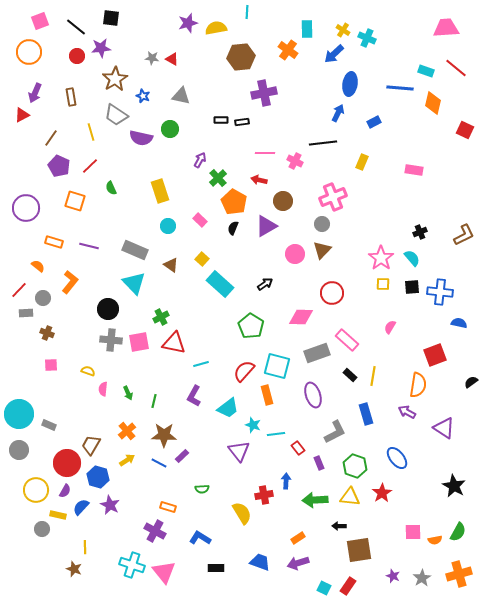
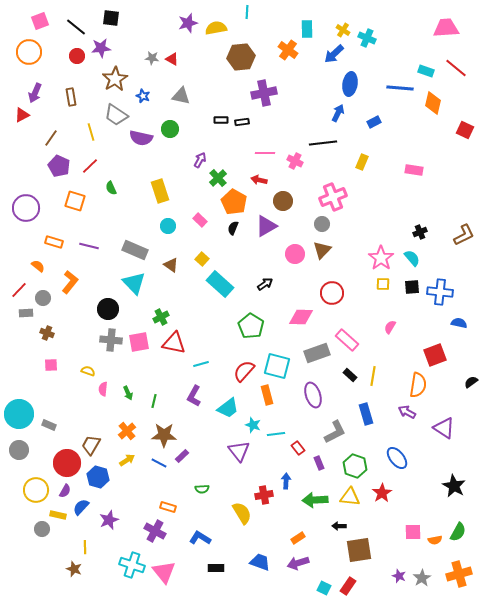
purple star at (110, 505): moved 1 px left, 15 px down; rotated 24 degrees clockwise
purple star at (393, 576): moved 6 px right
